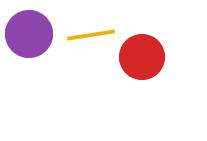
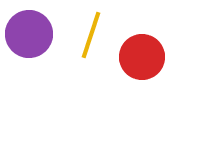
yellow line: rotated 63 degrees counterclockwise
